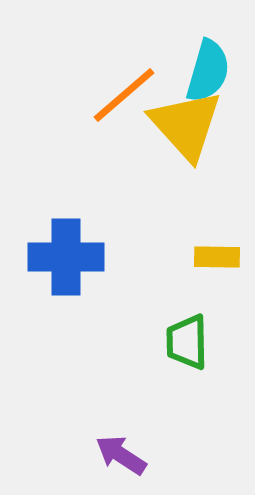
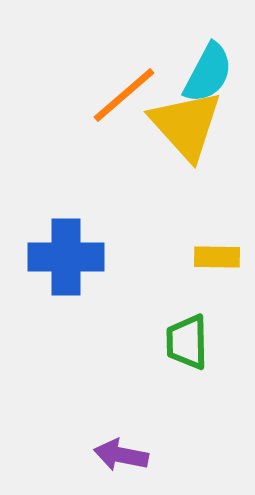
cyan semicircle: moved 2 px down; rotated 12 degrees clockwise
purple arrow: rotated 22 degrees counterclockwise
